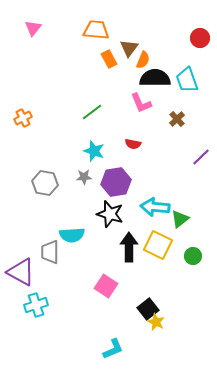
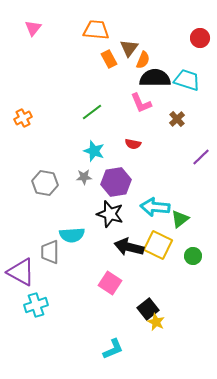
cyan trapezoid: rotated 128 degrees clockwise
black arrow: rotated 76 degrees counterclockwise
pink square: moved 4 px right, 3 px up
